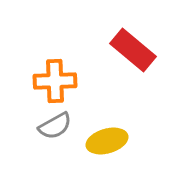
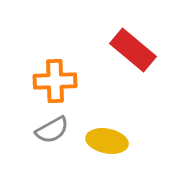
gray semicircle: moved 3 px left, 4 px down
yellow ellipse: rotated 27 degrees clockwise
